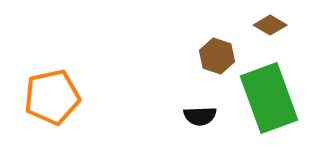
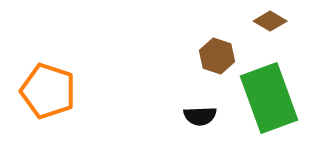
brown diamond: moved 4 px up
orange pentagon: moved 4 px left, 6 px up; rotated 30 degrees clockwise
